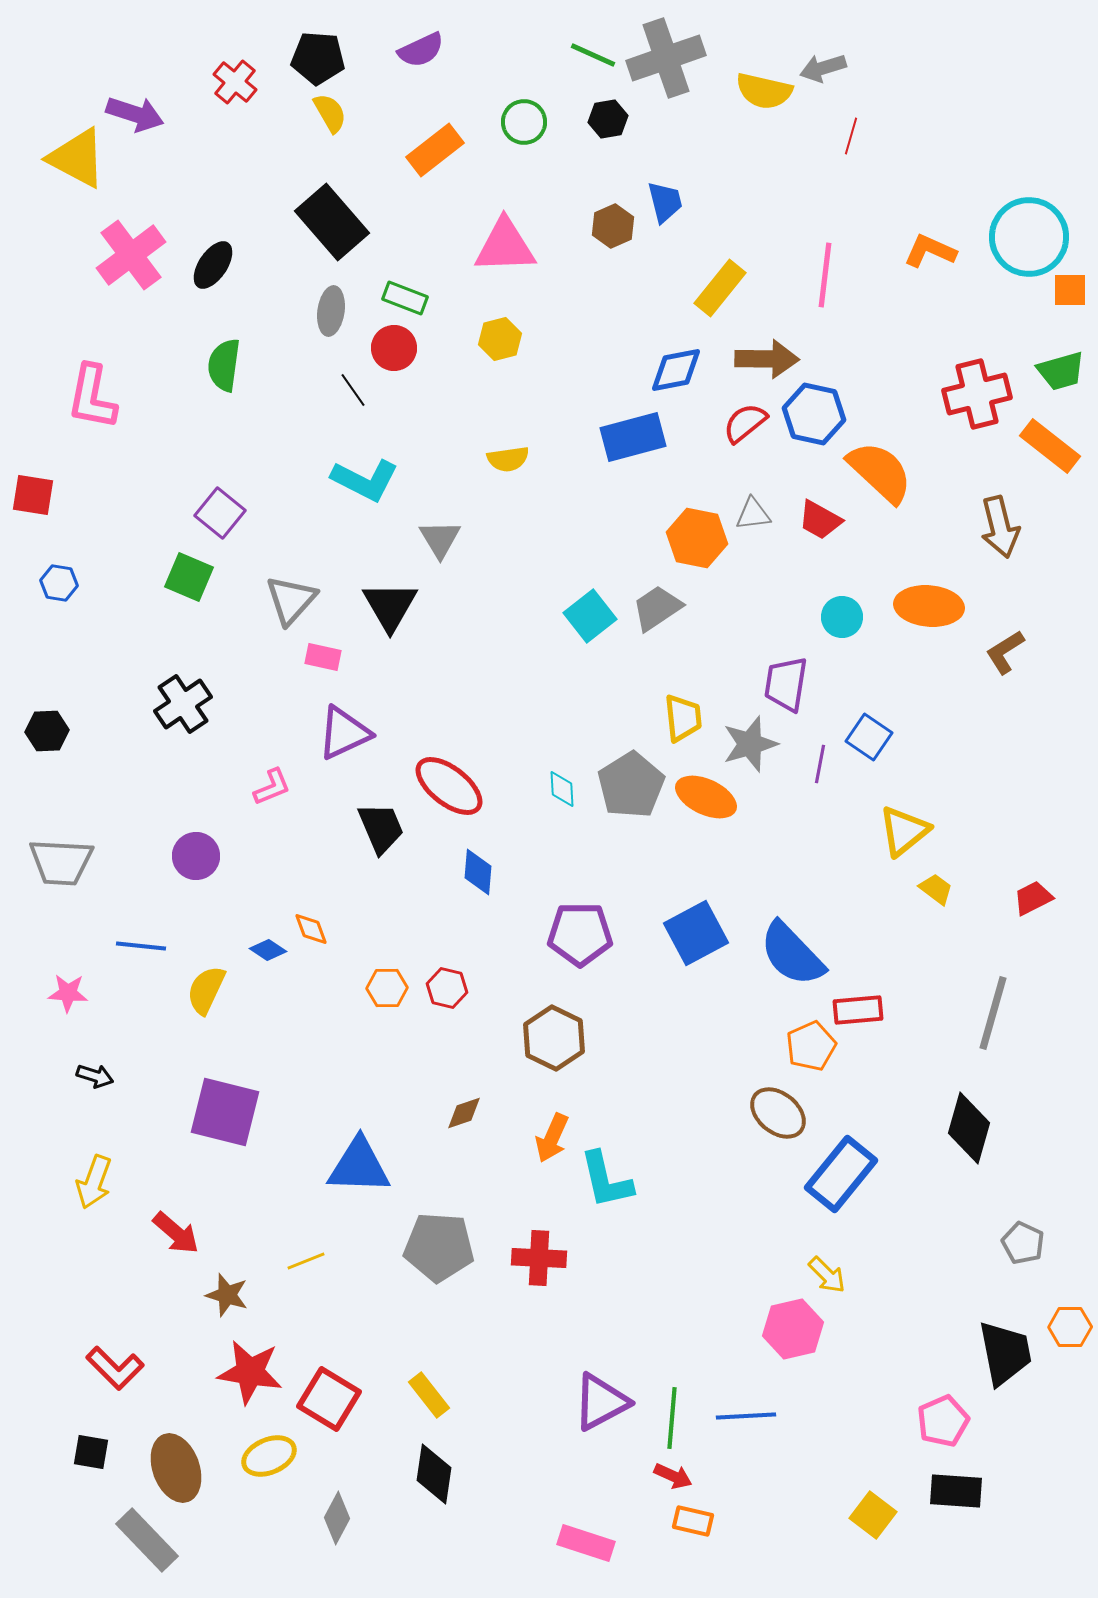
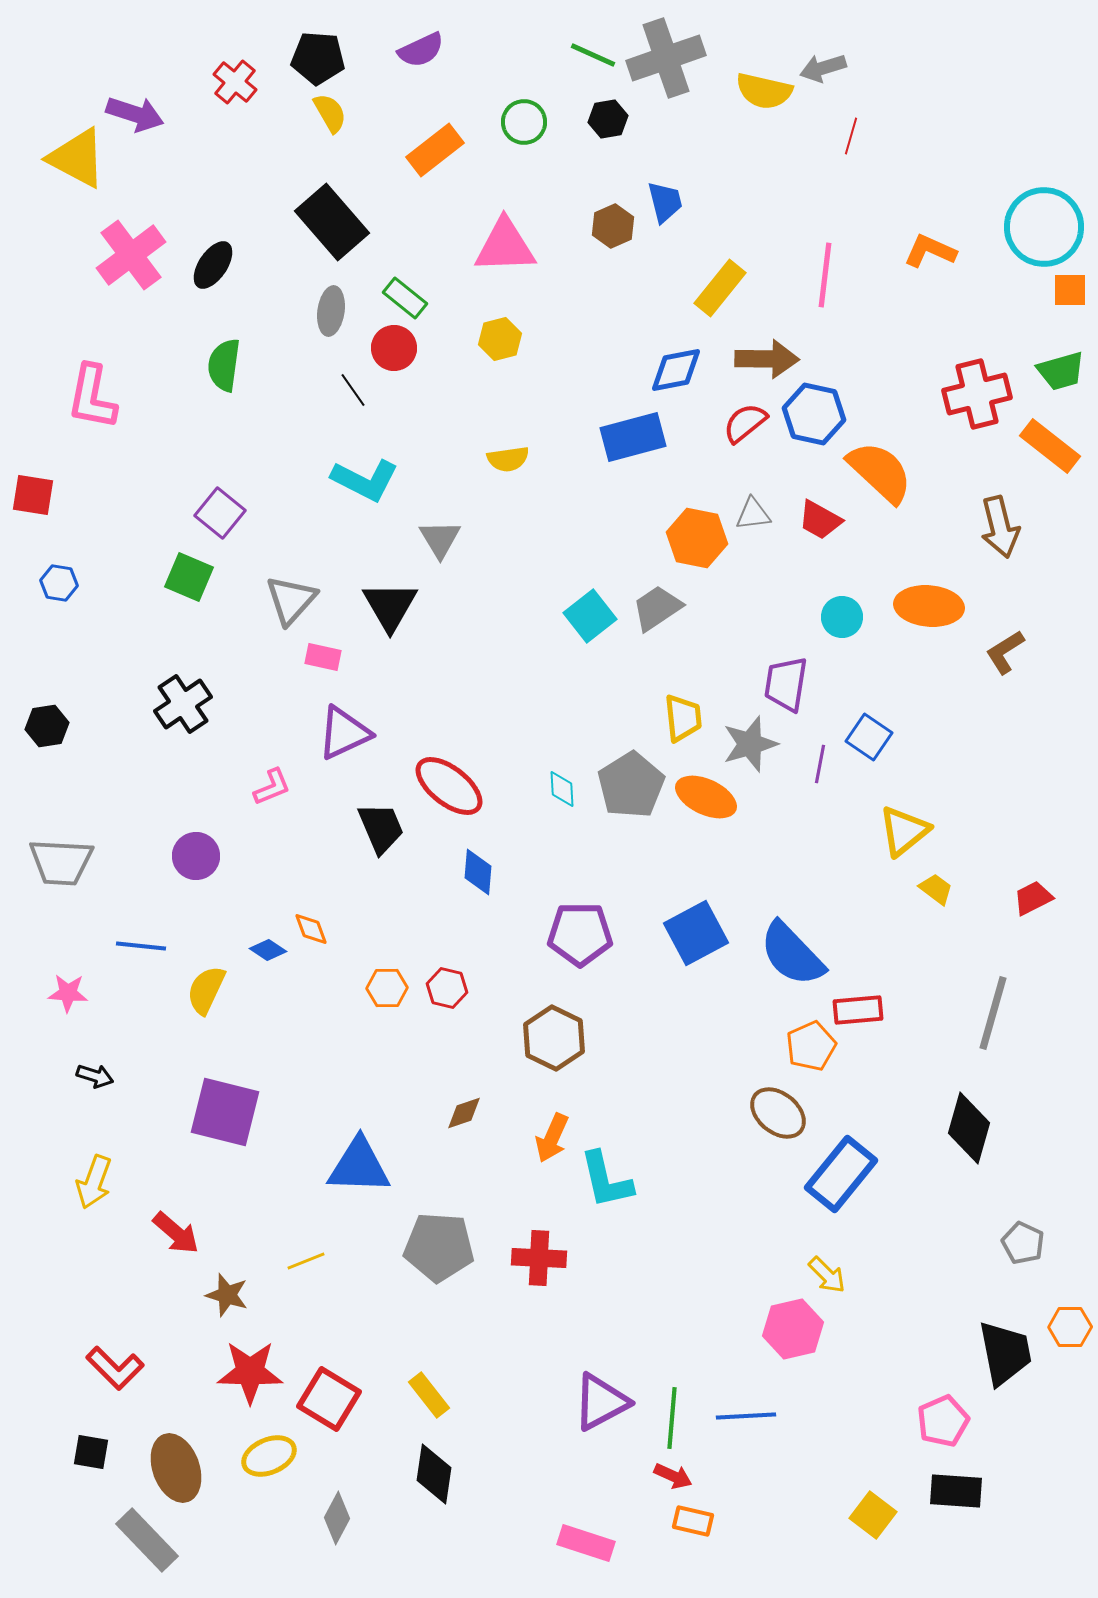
cyan circle at (1029, 237): moved 15 px right, 10 px up
green rectangle at (405, 298): rotated 18 degrees clockwise
black hexagon at (47, 731): moved 5 px up; rotated 6 degrees counterclockwise
red star at (250, 1372): rotated 8 degrees counterclockwise
